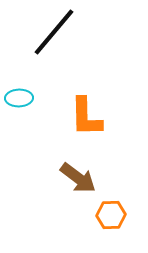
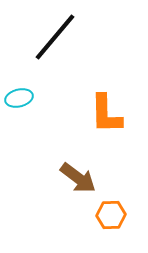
black line: moved 1 px right, 5 px down
cyan ellipse: rotated 12 degrees counterclockwise
orange L-shape: moved 20 px right, 3 px up
